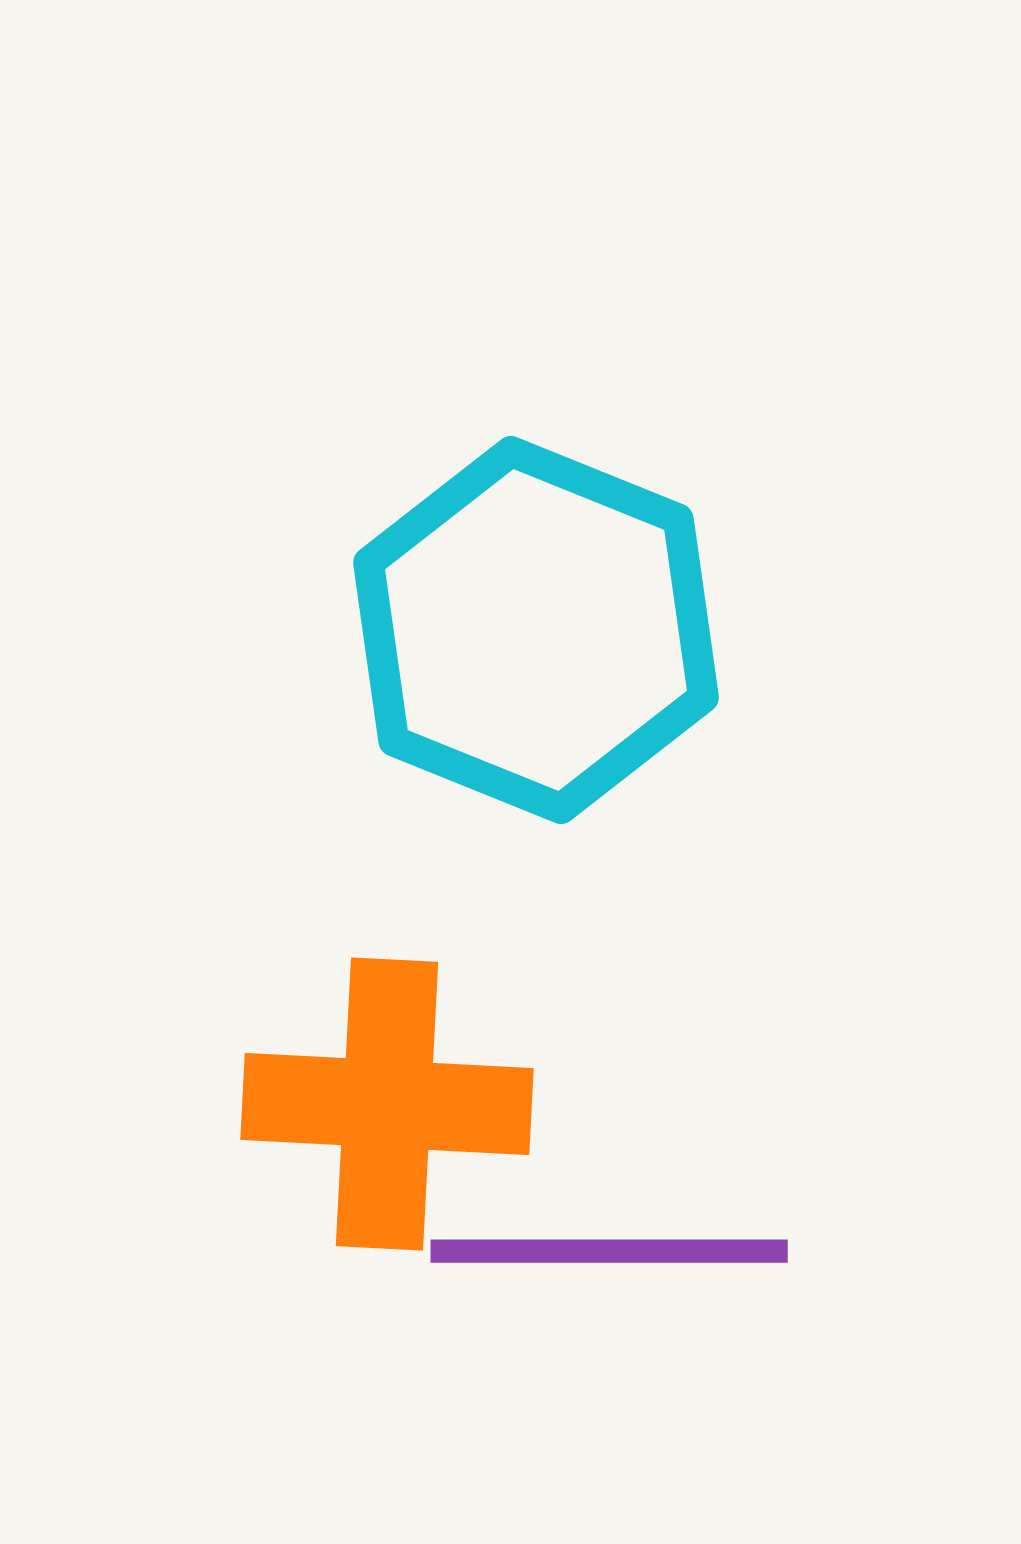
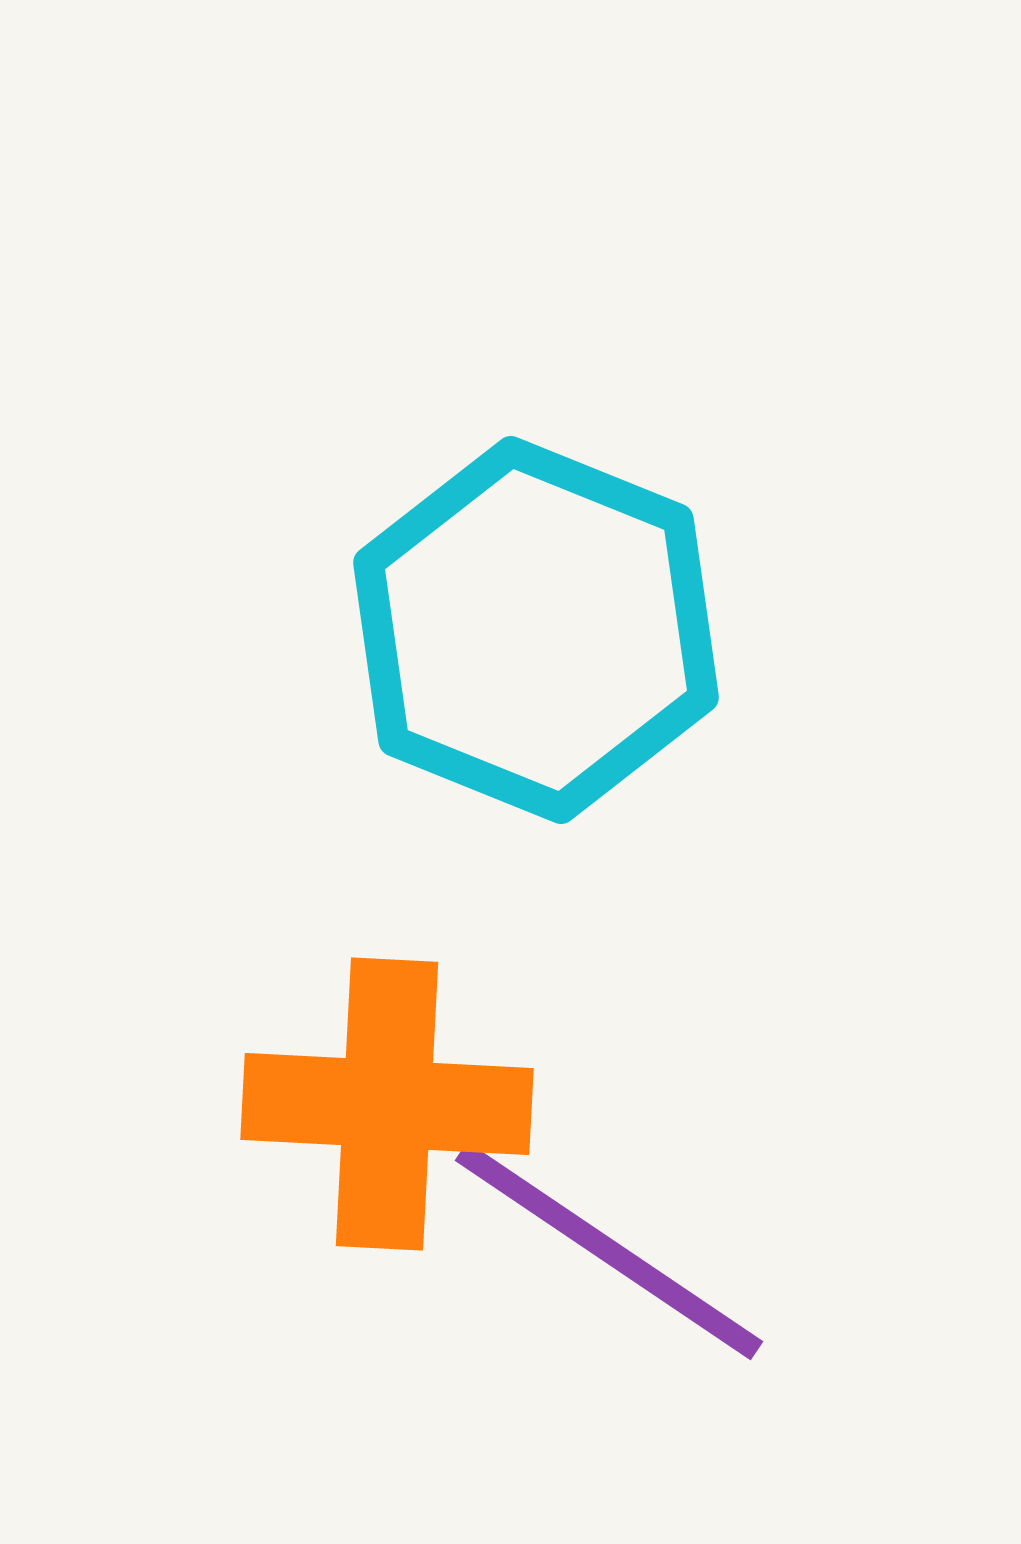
purple line: rotated 34 degrees clockwise
